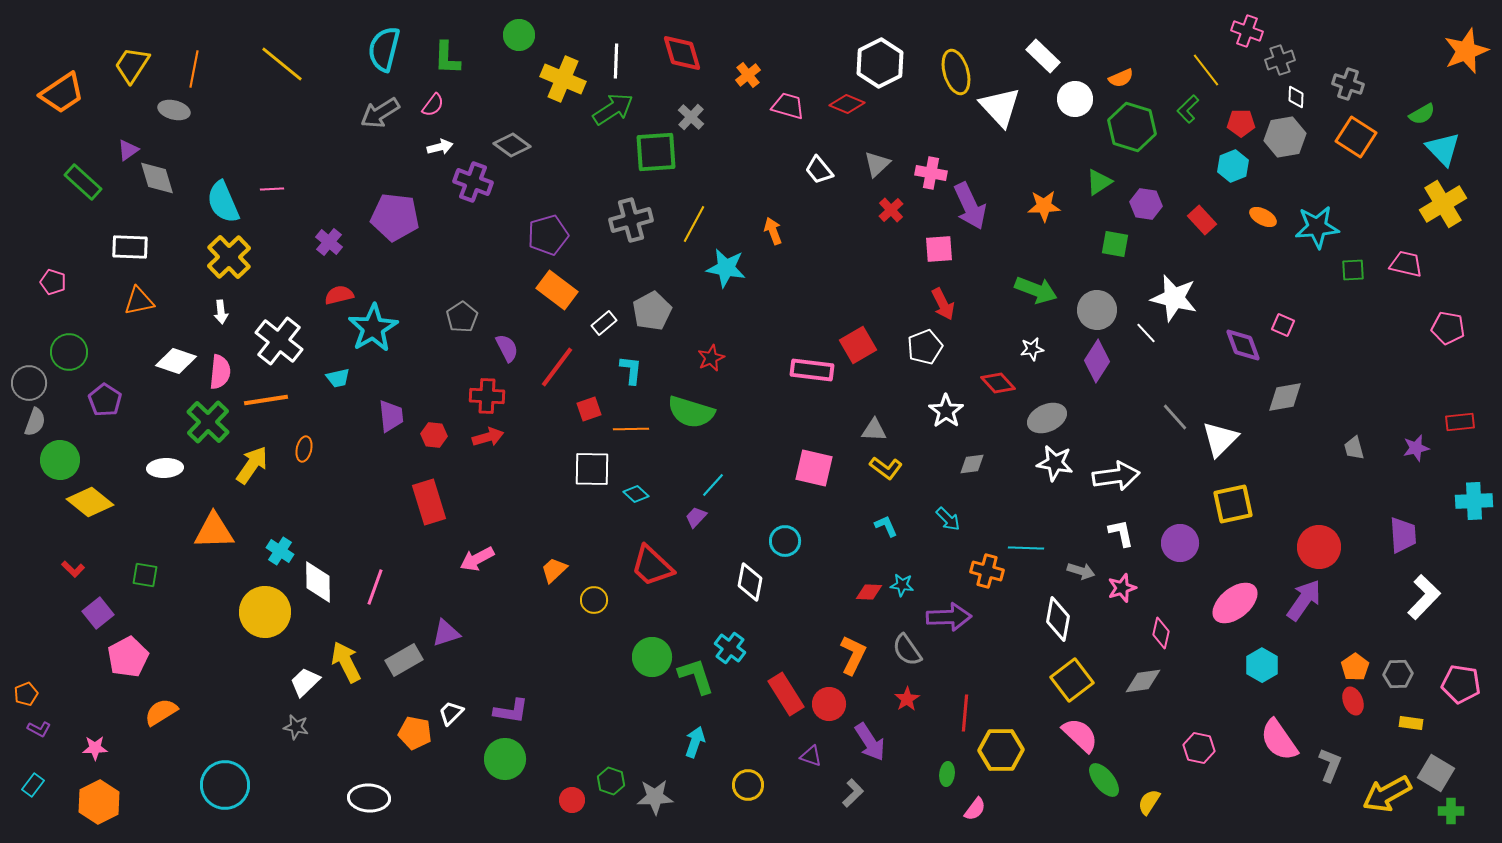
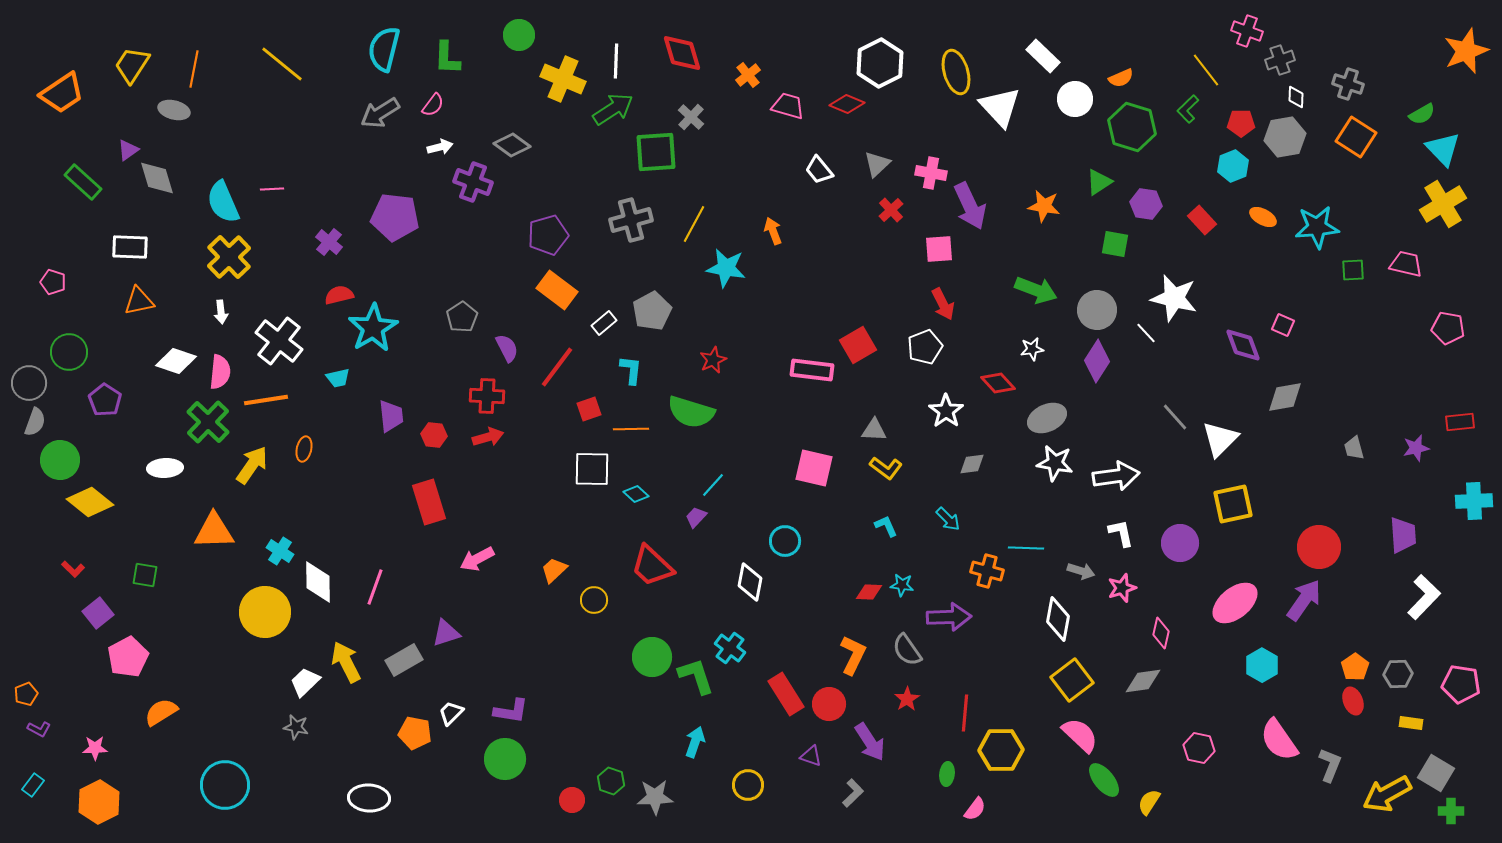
orange star at (1044, 206): rotated 12 degrees clockwise
red star at (711, 358): moved 2 px right, 2 px down
